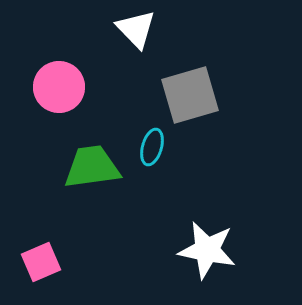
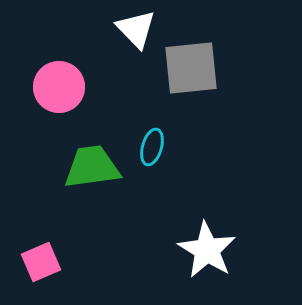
gray square: moved 1 px right, 27 px up; rotated 10 degrees clockwise
white star: rotated 20 degrees clockwise
